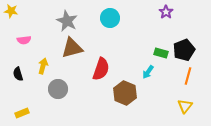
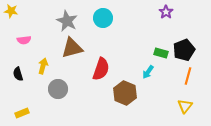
cyan circle: moved 7 px left
